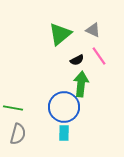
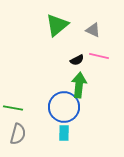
green triangle: moved 3 px left, 9 px up
pink line: rotated 42 degrees counterclockwise
green arrow: moved 2 px left, 1 px down
